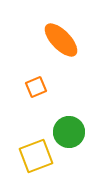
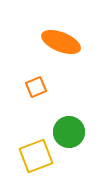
orange ellipse: moved 2 px down; rotated 24 degrees counterclockwise
